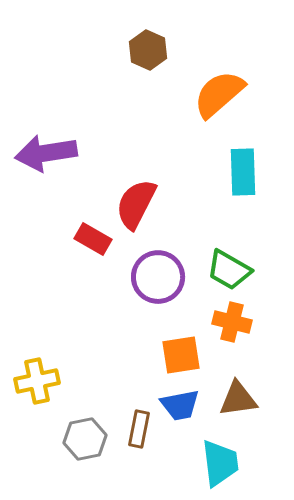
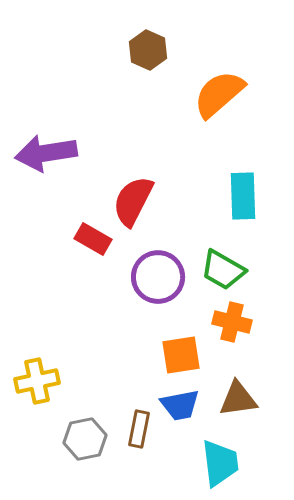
cyan rectangle: moved 24 px down
red semicircle: moved 3 px left, 3 px up
green trapezoid: moved 6 px left
